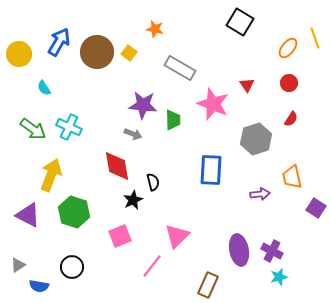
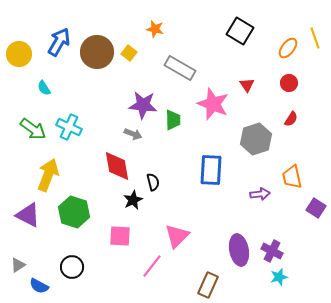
black square: moved 9 px down
yellow arrow: moved 3 px left
pink square: rotated 25 degrees clockwise
blue semicircle: rotated 18 degrees clockwise
